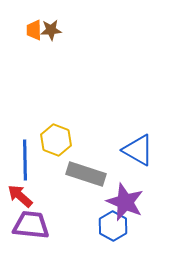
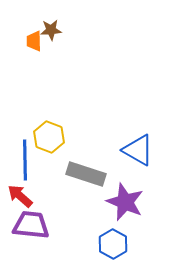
orange trapezoid: moved 11 px down
yellow hexagon: moved 7 px left, 3 px up
blue hexagon: moved 18 px down
